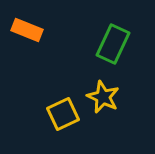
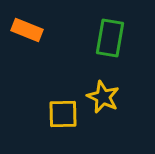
green rectangle: moved 3 px left, 6 px up; rotated 15 degrees counterclockwise
yellow square: rotated 24 degrees clockwise
